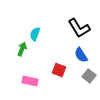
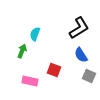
black L-shape: rotated 90 degrees counterclockwise
green arrow: moved 2 px down
red square: moved 5 px left
gray square: rotated 16 degrees counterclockwise
